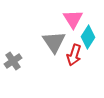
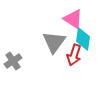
pink triangle: rotated 25 degrees counterclockwise
cyan diamond: moved 5 px left, 2 px down; rotated 25 degrees counterclockwise
gray triangle: rotated 10 degrees clockwise
